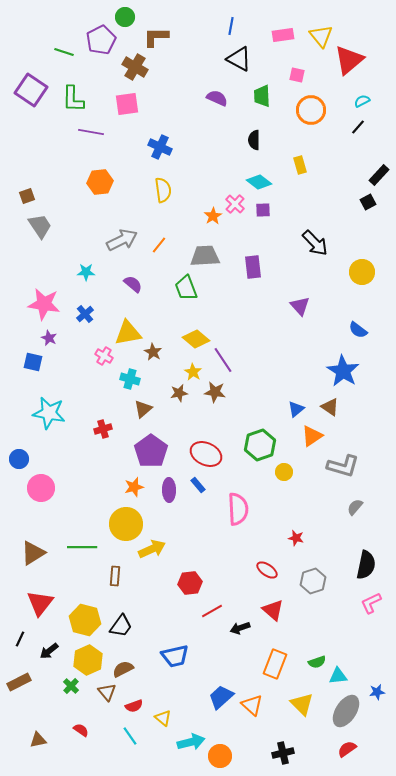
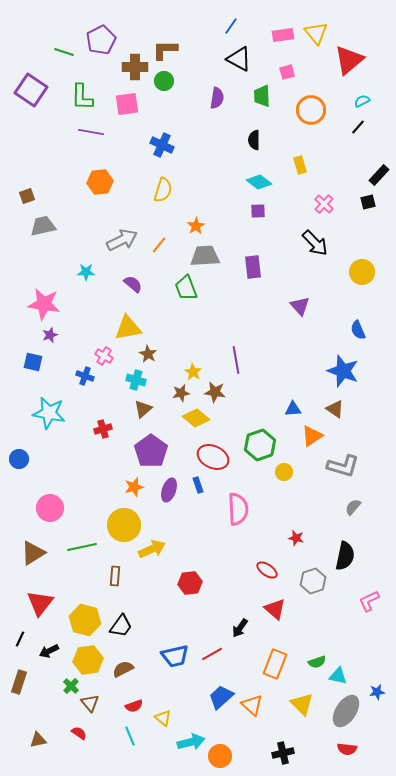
green circle at (125, 17): moved 39 px right, 64 px down
blue line at (231, 26): rotated 24 degrees clockwise
yellow triangle at (321, 36): moved 5 px left, 3 px up
brown L-shape at (156, 37): moved 9 px right, 13 px down
brown cross at (135, 67): rotated 30 degrees counterclockwise
pink square at (297, 75): moved 10 px left, 3 px up; rotated 28 degrees counterclockwise
purple semicircle at (217, 98): rotated 75 degrees clockwise
green L-shape at (73, 99): moved 9 px right, 2 px up
blue cross at (160, 147): moved 2 px right, 2 px up
yellow semicircle at (163, 190): rotated 25 degrees clockwise
black square at (368, 202): rotated 14 degrees clockwise
pink cross at (235, 204): moved 89 px right
purple square at (263, 210): moved 5 px left, 1 px down
orange star at (213, 216): moved 17 px left, 10 px down
gray trapezoid at (40, 226): moved 3 px right; rotated 68 degrees counterclockwise
blue cross at (85, 314): moved 62 px down; rotated 30 degrees counterclockwise
blue semicircle at (358, 330): rotated 30 degrees clockwise
yellow triangle at (128, 333): moved 5 px up
purple star at (49, 338): moved 1 px right, 3 px up; rotated 28 degrees clockwise
yellow diamond at (196, 339): moved 79 px down
brown star at (153, 352): moved 5 px left, 2 px down
purple line at (223, 360): moved 13 px right; rotated 24 degrees clockwise
blue star at (343, 371): rotated 12 degrees counterclockwise
cyan cross at (130, 379): moved 6 px right, 1 px down
brown star at (179, 393): moved 2 px right
brown triangle at (330, 407): moved 5 px right, 2 px down
blue triangle at (296, 409): moved 3 px left; rotated 36 degrees clockwise
red ellipse at (206, 454): moved 7 px right, 3 px down
blue rectangle at (198, 485): rotated 21 degrees clockwise
pink circle at (41, 488): moved 9 px right, 20 px down
purple ellipse at (169, 490): rotated 20 degrees clockwise
gray semicircle at (355, 507): moved 2 px left
yellow circle at (126, 524): moved 2 px left, 1 px down
green line at (82, 547): rotated 12 degrees counterclockwise
black semicircle at (366, 565): moved 21 px left, 9 px up
pink L-shape at (371, 603): moved 2 px left, 2 px up
red triangle at (273, 610): moved 2 px right, 1 px up
red line at (212, 611): moved 43 px down
black arrow at (240, 628): rotated 36 degrees counterclockwise
black arrow at (49, 651): rotated 12 degrees clockwise
yellow hexagon at (88, 660): rotated 16 degrees clockwise
cyan triangle at (338, 676): rotated 18 degrees clockwise
brown rectangle at (19, 682): rotated 45 degrees counterclockwise
brown triangle at (107, 692): moved 17 px left, 11 px down
red semicircle at (81, 730): moved 2 px left, 3 px down
cyan line at (130, 736): rotated 12 degrees clockwise
red semicircle at (347, 749): rotated 138 degrees counterclockwise
